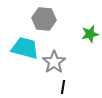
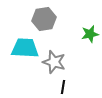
gray hexagon: rotated 15 degrees counterclockwise
cyan trapezoid: rotated 12 degrees counterclockwise
gray star: rotated 20 degrees counterclockwise
